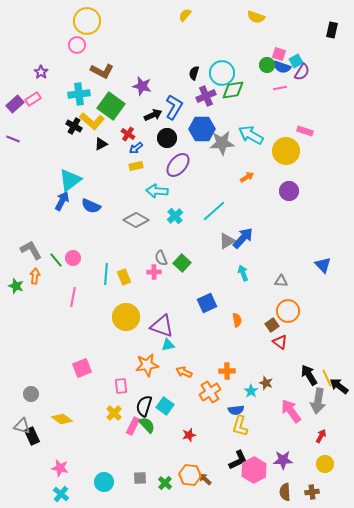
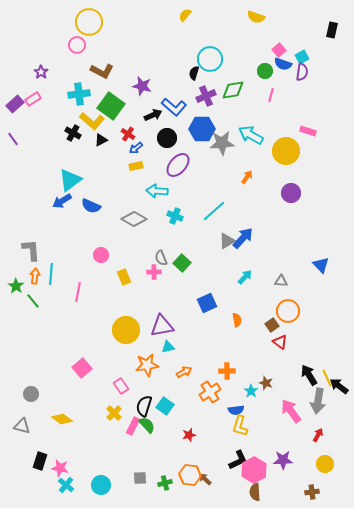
yellow circle at (87, 21): moved 2 px right, 1 px down
pink square at (279, 54): moved 4 px up; rotated 32 degrees clockwise
cyan square at (296, 61): moved 6 px right, 4 px up
green circle at (267, 65): moved 2 px left, 6 px down
blue semicircle at (282, 67): moved 1 px right, 3 px up
purple semicircle at (302, 72): rotated 24 degrees counterclockwise
cyan circle at (222, 73): moved 12 px left, 14 px up
pink line at (280, 88): moved 9 px left, 7 px down; rotated 64 degrees counterclockwise
blue L-shape at (174, 107): rotated 100 degrees clockwise
black cross at (74, 126): moved 1 px left, 7 px down
pink rectangle at (305, 131): moved 3 px right
purple line at (13, 139): rotated 32 degrees clockwise
black triangle at (101, 144): moved 4 px up
orange arrow at (247, 177): rotated 24 degrees counterclockwise
purple circle at (289, 191): moved 2 px right, 2 px down
blue arrow at (62, 201): rotated 150 degrees counterclockwise
cyan cross at (175, 216): rotated 28 degrees counterclockwise
gray diamond at (136, 220): moved 2 px left, 1 px up
gray L-shape at (31, 250): rotated 25 degrees clockwise
pink circle at (73, 258): moved 28 px right, 3 px up
green line at (56, 260): moved 23 px left, 41 px down
blue triangle at (323, 265): moved 2 px left
cyan arrow at (243, 273): moved 2 px right, 4 px down; rotated 63 degrees clockwise
cyan line at (106, 274): moved 55 px left
green star at (16, 286): rotated 14 degrees clockwise
pink line at (73, 297): moved 5 px right, 5 px up
yellow circle at (126, 317): moved 13 px down
purple triangle at (162, 326): rotated 30 degrees counterclockwise
cyan triangle at (168, 345): moved 2 px down
pink square at (82, 368): rotated 18 degrees counterclockwise
orange arrow at (184, 372): rotated 126 degrees clockwise
pink rectangle at (121, 386): rotated 28 degrees counterclockwise
black rectangle at (32, 436): moved 8 px right, 25 px down; rotated 42 degrees clockwise
red arrow at (321, 436): moved 3 px left, 1 px up
cyan circle at (104, 482): moved 3 px left, 3 px down
green cross at (165, 483): rotated 32 degrees clockwise
brown semicircle at (285, 492): moved 30 px left
cyan cross at (61, 494): moved 5 px right, 9 px up
